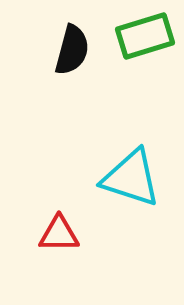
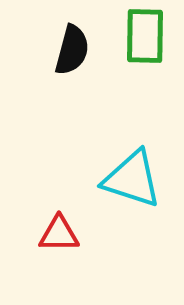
green rectangle: rotated 72 degrees counterclockwise
cyan triangle: moved 1 px right, 1 px down
